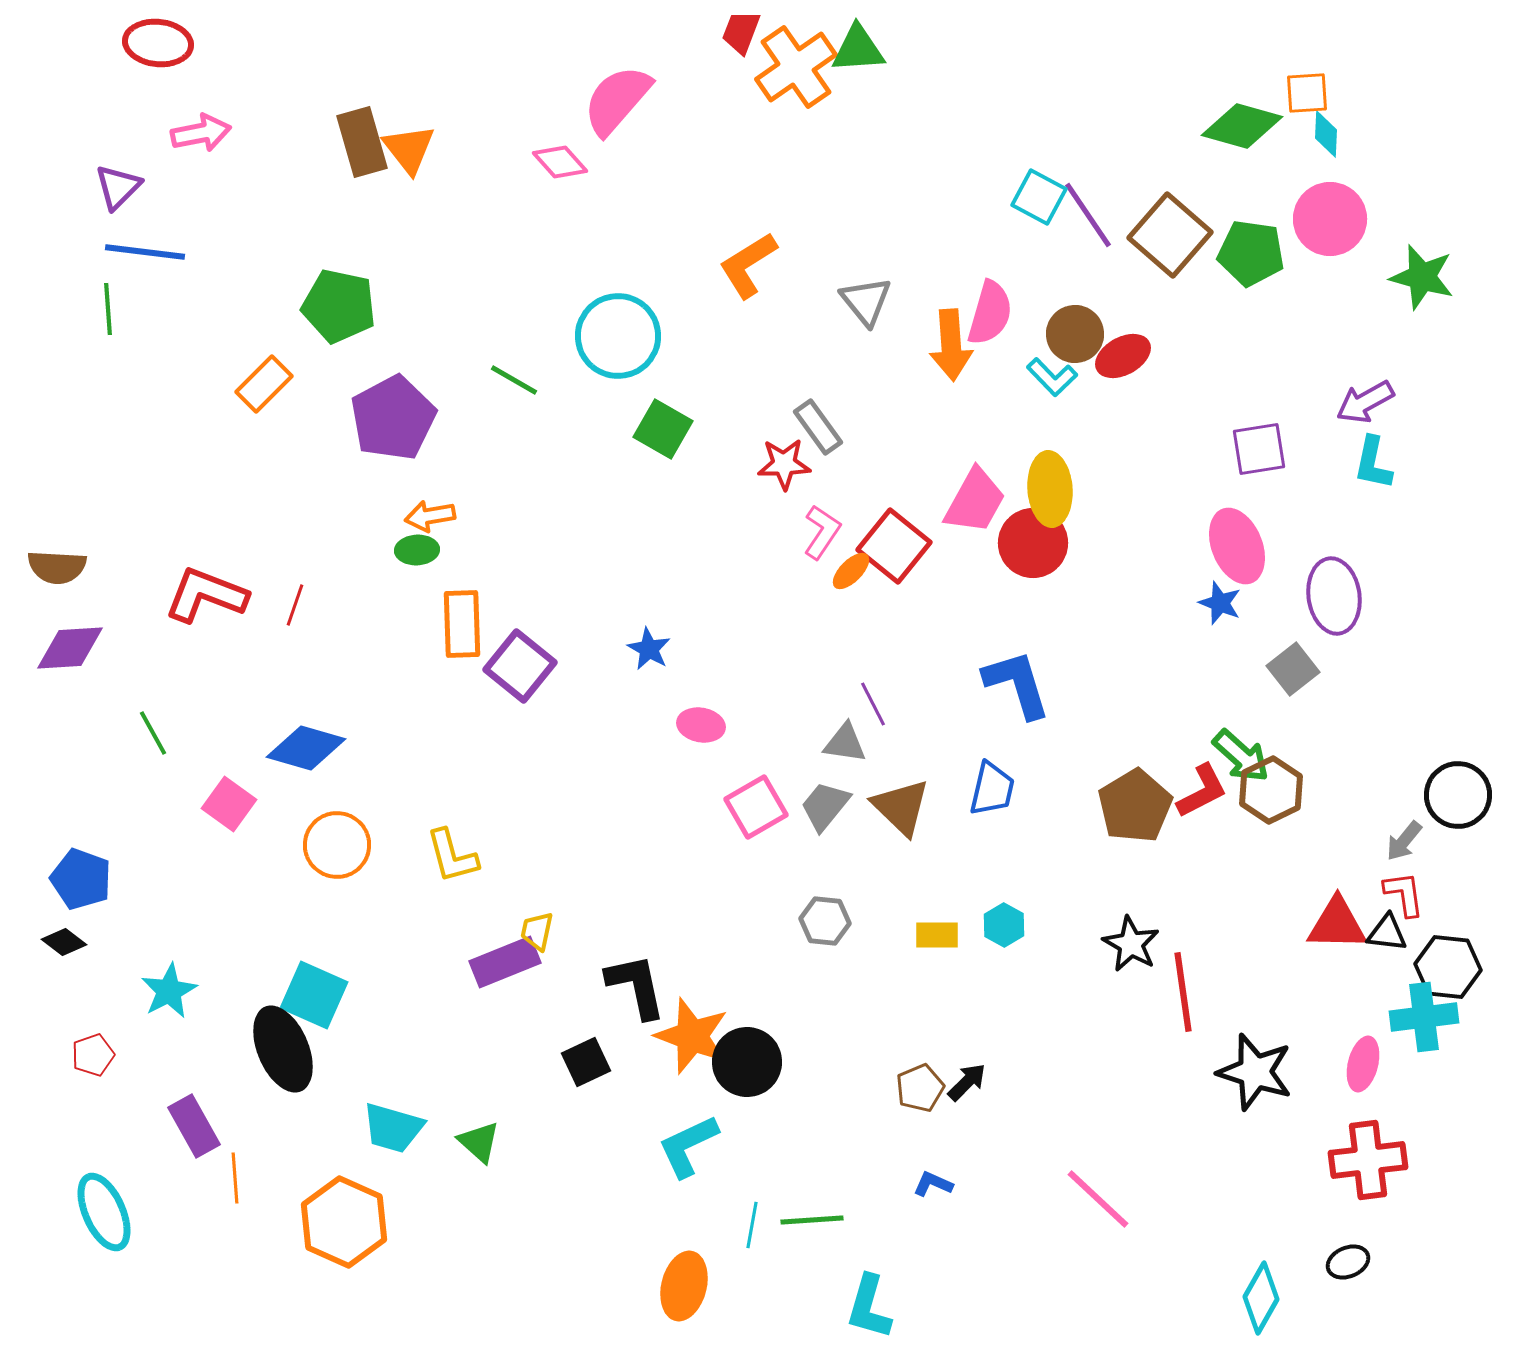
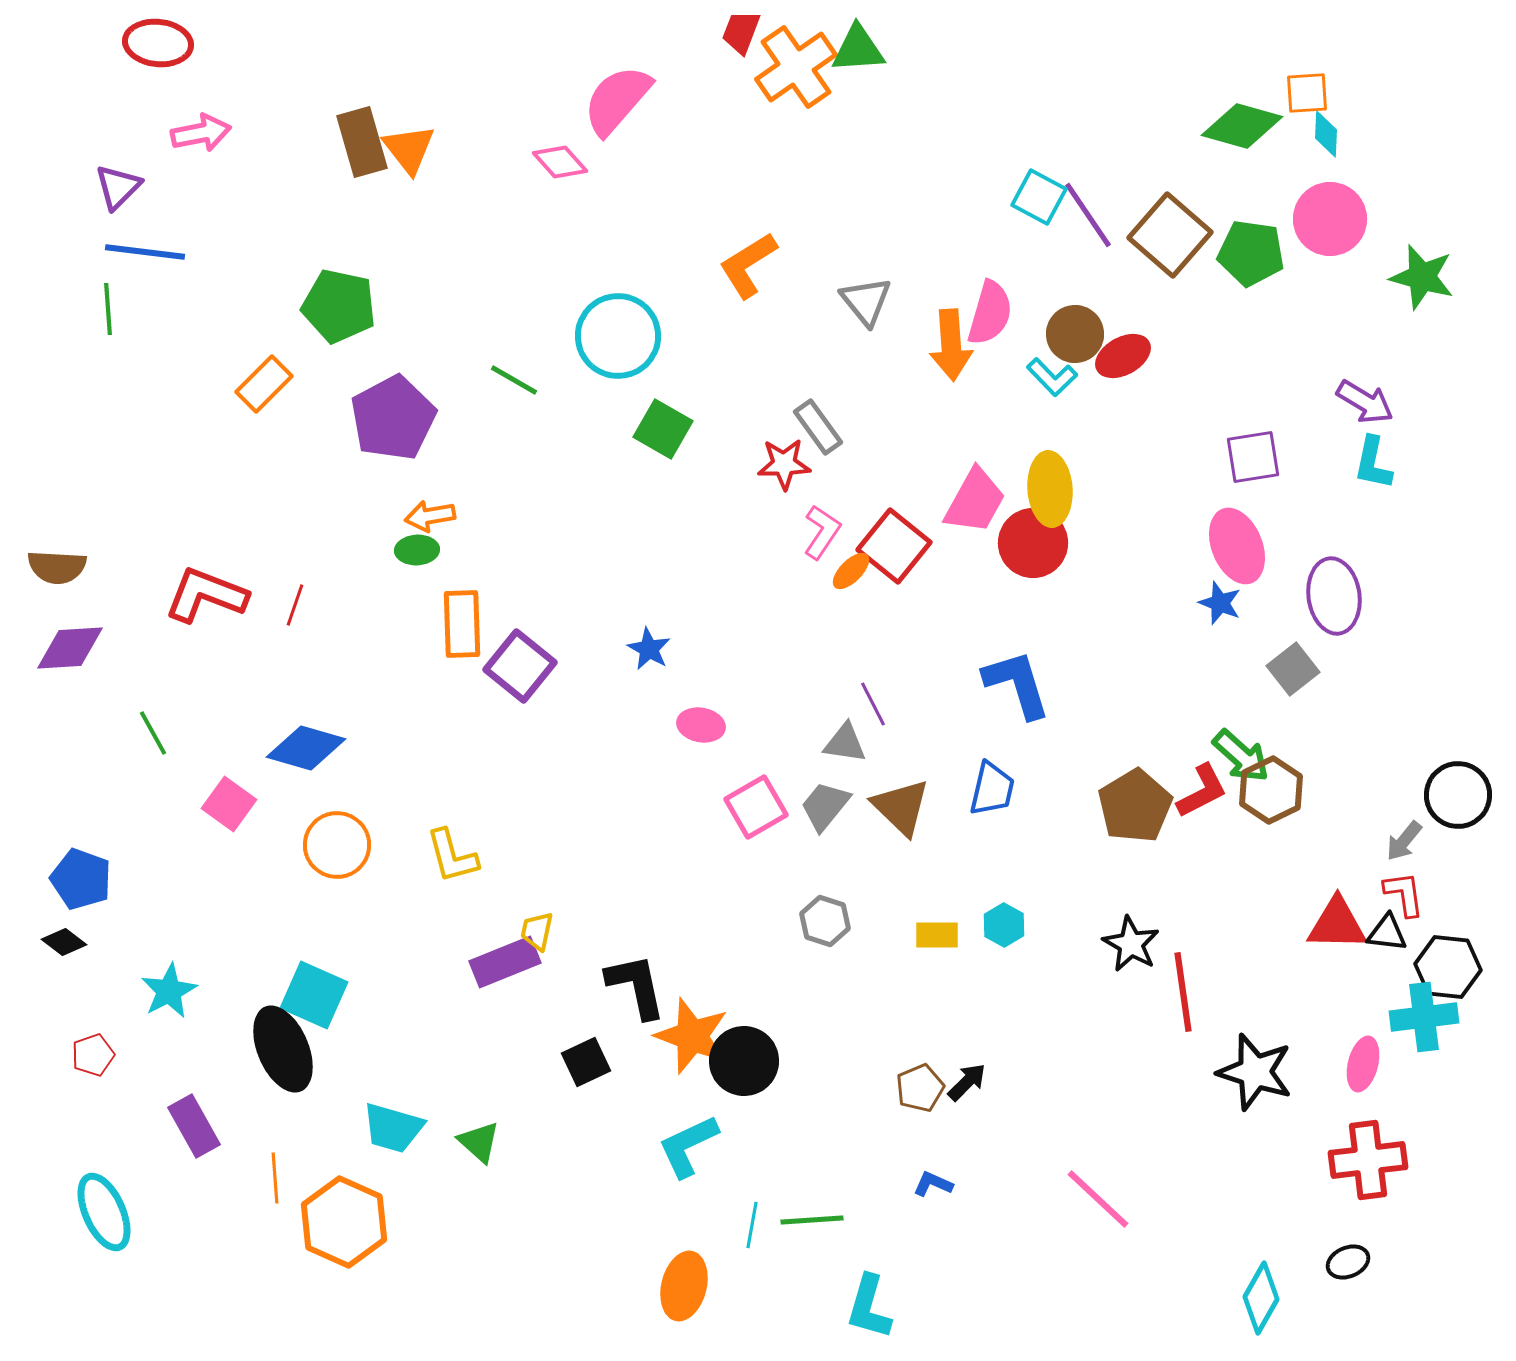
purple arrow at (1365, 402): rotated 120 degrees counterclockwise
purple square at (1259, 449): moved 6 px left, 8 px down
gray hexagon at (825, 921): rotated 12 degrees clockwise
black circle at (747, 1062): moved 3 px left, 1 px up
orange line at (235, 1178): moved 40 px right
